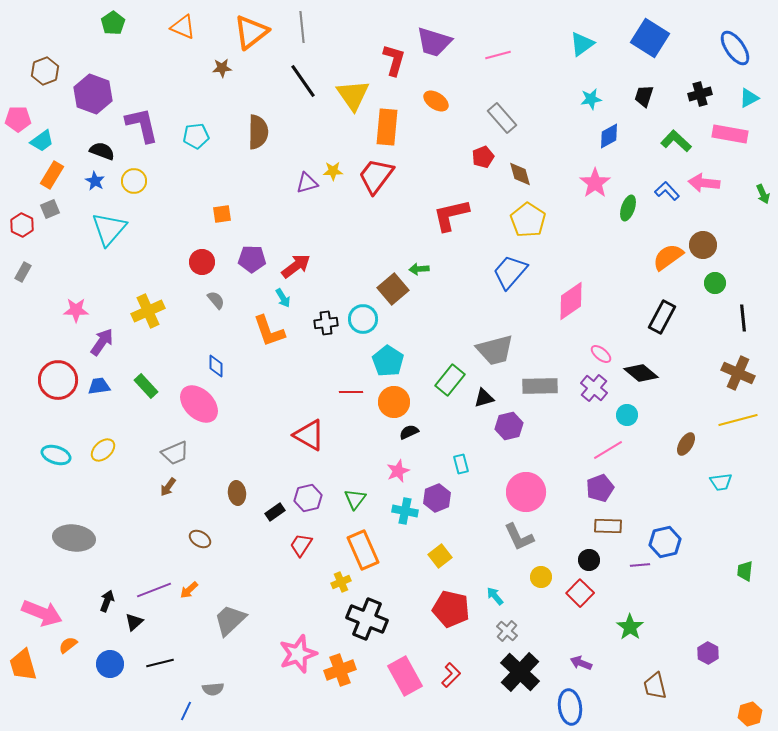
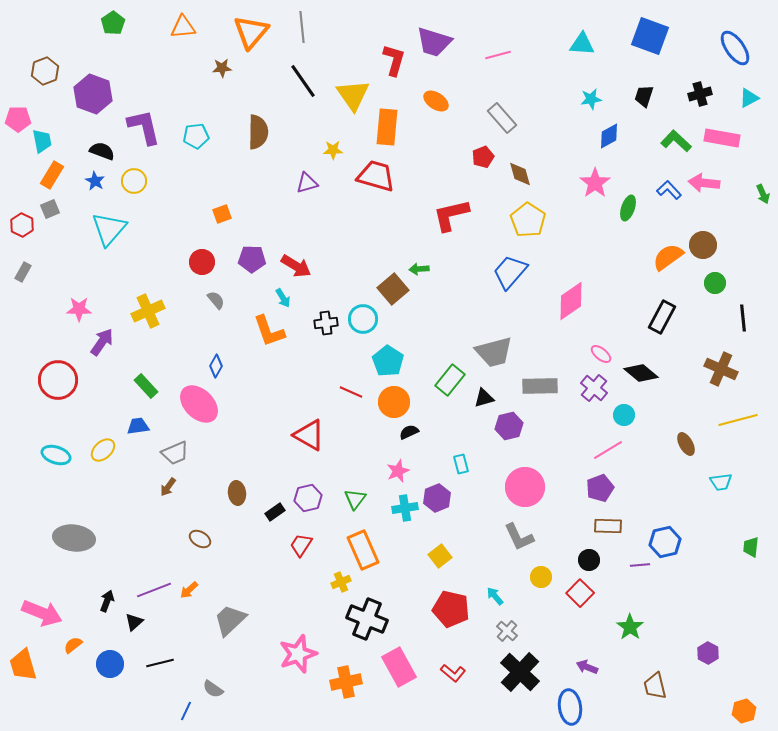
orange triangle at (183, 27): rotated 28 degrees counterclockwise
orange triangle at (251, 32): rotated 12 degrees counterclockwise
blue square at (650, 38): moved 2 px up; rotated 12 degrees counterclockwise
cyan triangle at (582, 44): rotated 40 degrees clockwise
purple L-shape at (142, 125): moved 2 px right, 2 px down
pink rectangle at (730, 134): moved 8 px left, 4 px down
cyan trapezoid at (42, 141): rotated 65 degrees counterclockwise
yellow star at (333, 171): moved 21 px up
red trapezoid at (376, 176): rotated 69 degrees clockwise
blue L-shape at (667, 191): moved 2 px right, 1 px up
orange square at (222, 214): rotated 12 degrees counterclockwise
red arrow at (296, 266): rotated 68 degrees clockwise
pink star at (76, 310): moved 3 px right, 1 px up
gray trapezoid at (495, 350): moved 1 px left, 2 px down
blue diamond at (216, 366): rotated 30 degrees clockwise
brown cross at (738, 373): moved 17 px left, 4 px up
blue trapezoid at (99, 386): moved 39 px right, 40 px down
red line at (351, 392): rotated 25 degrees clockwise
cyan circle at (627, 415): moved 3 px left
brown ellipse at (686, 444): rotated 60 degrees counterclockwise
pink circle at (526, 492): moved 1 px left, 5 px up
cyan cross at (405, 511): moved 3 px up; rotated 20 degrees counterclockwise
green trapezoid at (745, 571): moved 6 px right, 24 px up
orange semicircle at (68, 645): moved 5 px right
purple arrow at (581, 663): moved 6 px right, 4 px down
orange cross at (340, 670): moved 6 px right, 12 px down; rotated 8 degrees clockwise
red L-shape at (451, 675): moved 2 px right, 2 px up; rotated 85 degrees clockwise
pink rectangle at (405, 676): moved 6 px left, 9 px up
gray semicircle at (213, 689): rotated 40 degrees clockwise
orange hexagon at (750, 714): moved 6 px left, 3 px up
